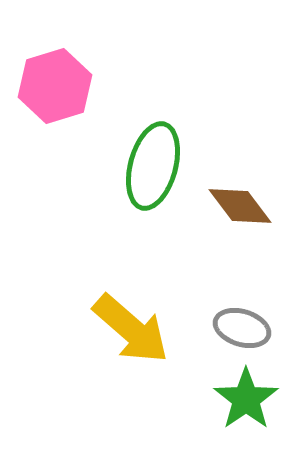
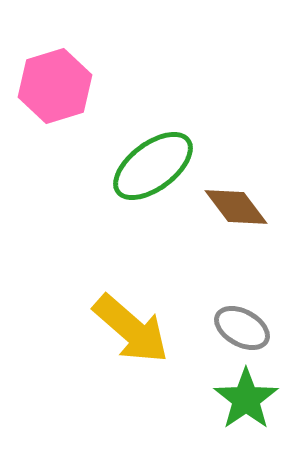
green ellipse: rotated 38 degrees clockwise
brown diamond: moved 4 px left, 1 px down
gray ellipse: rotated 12 degrees clockwise
